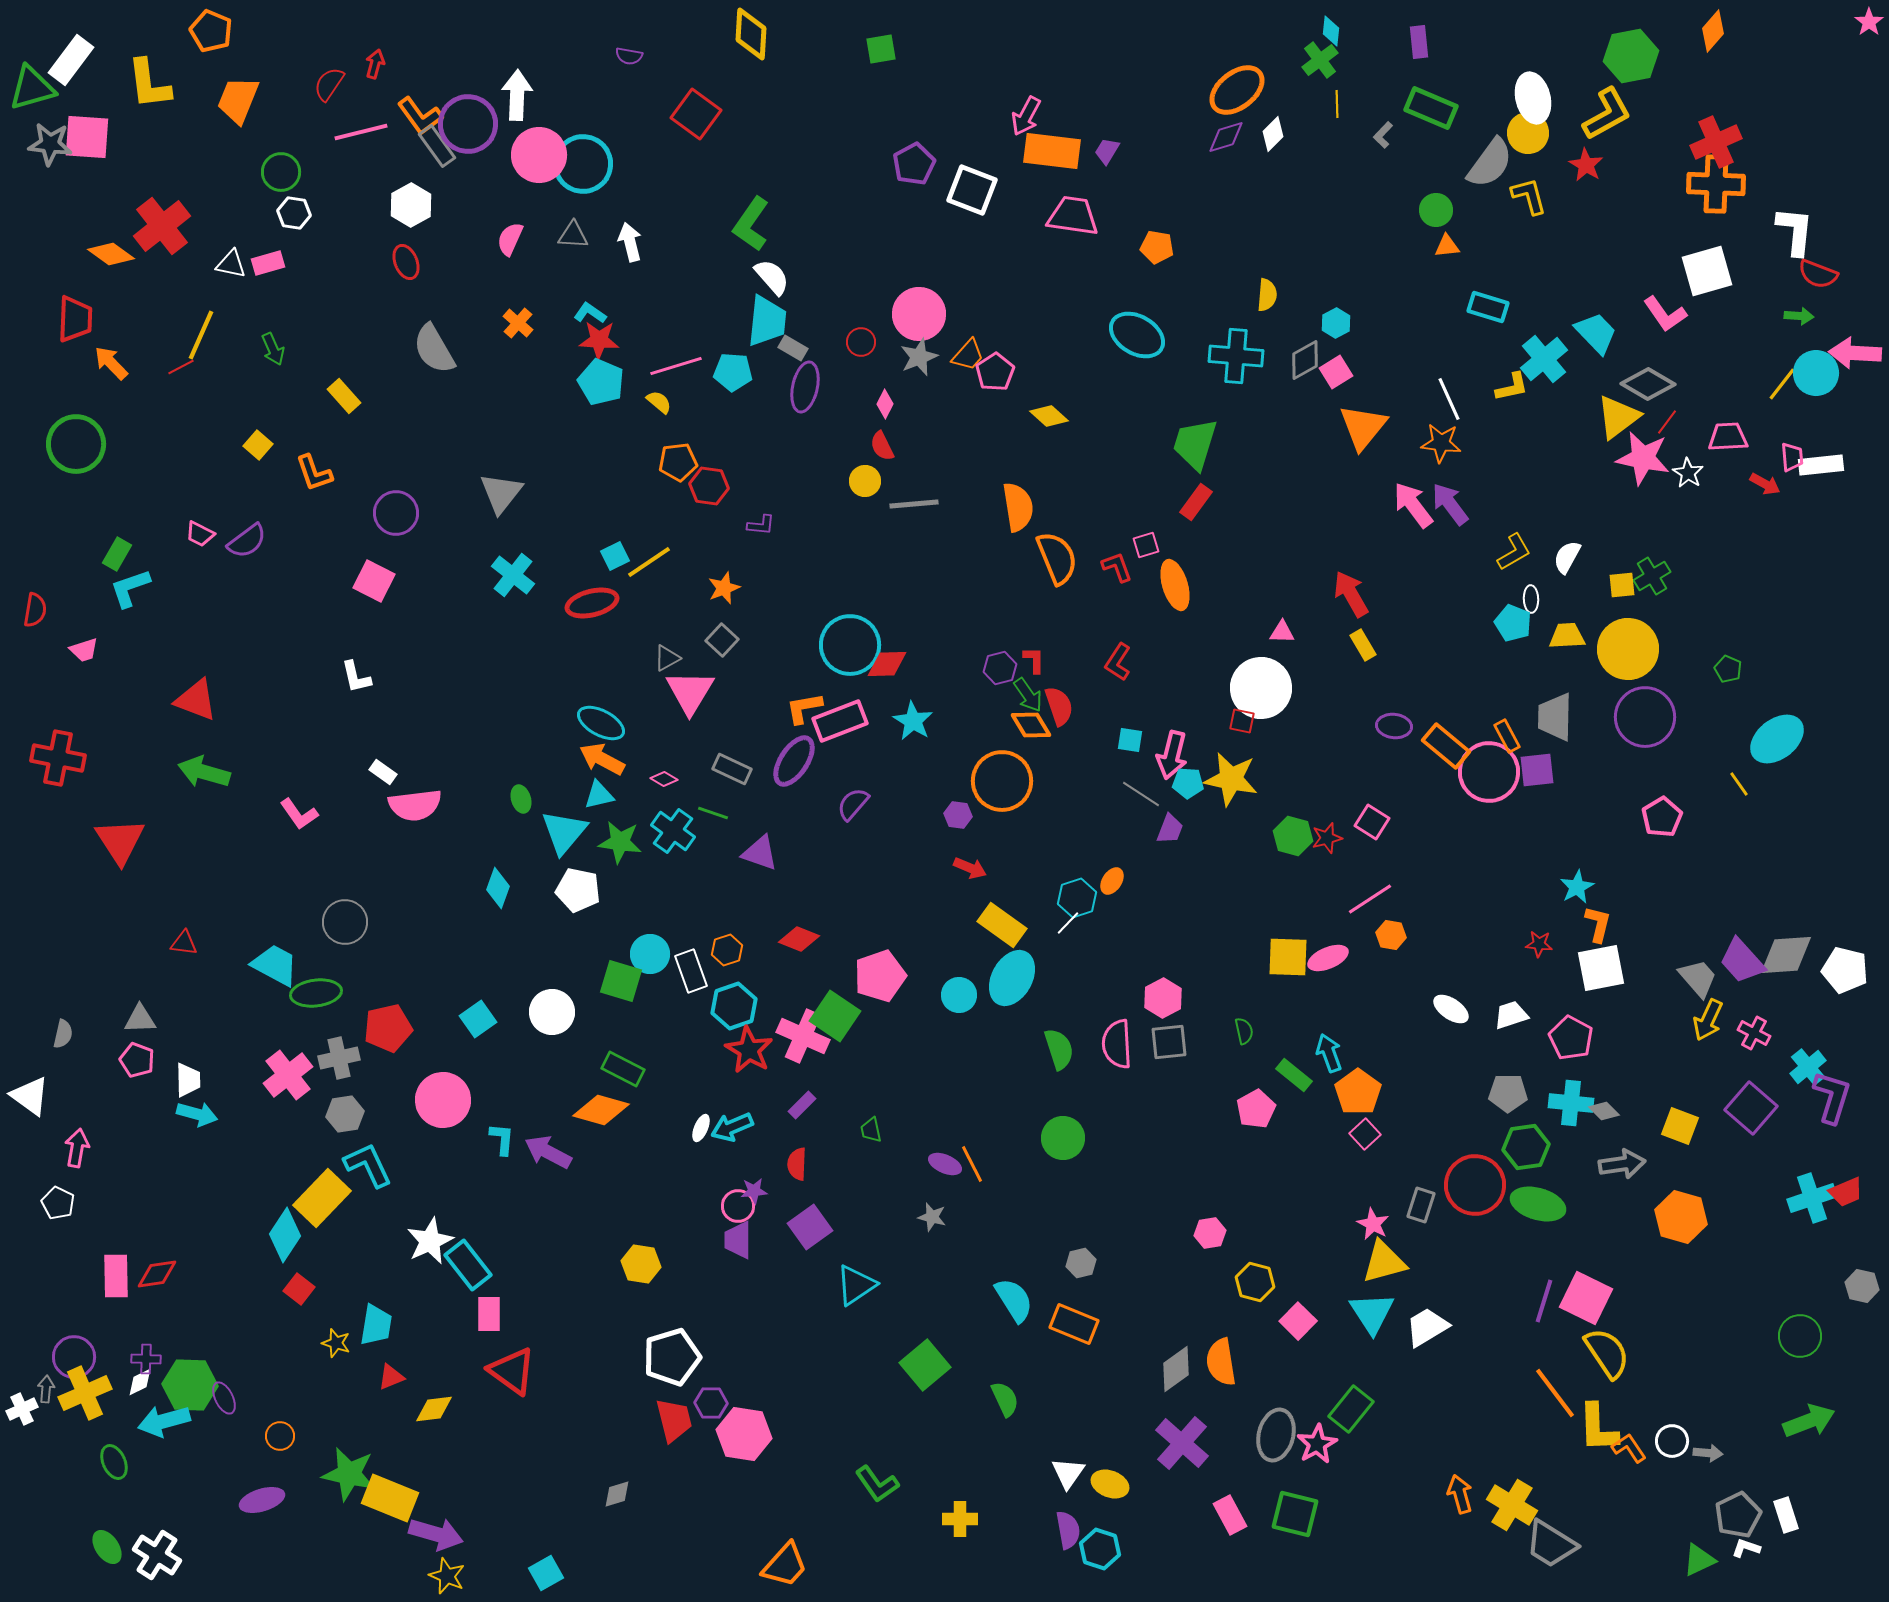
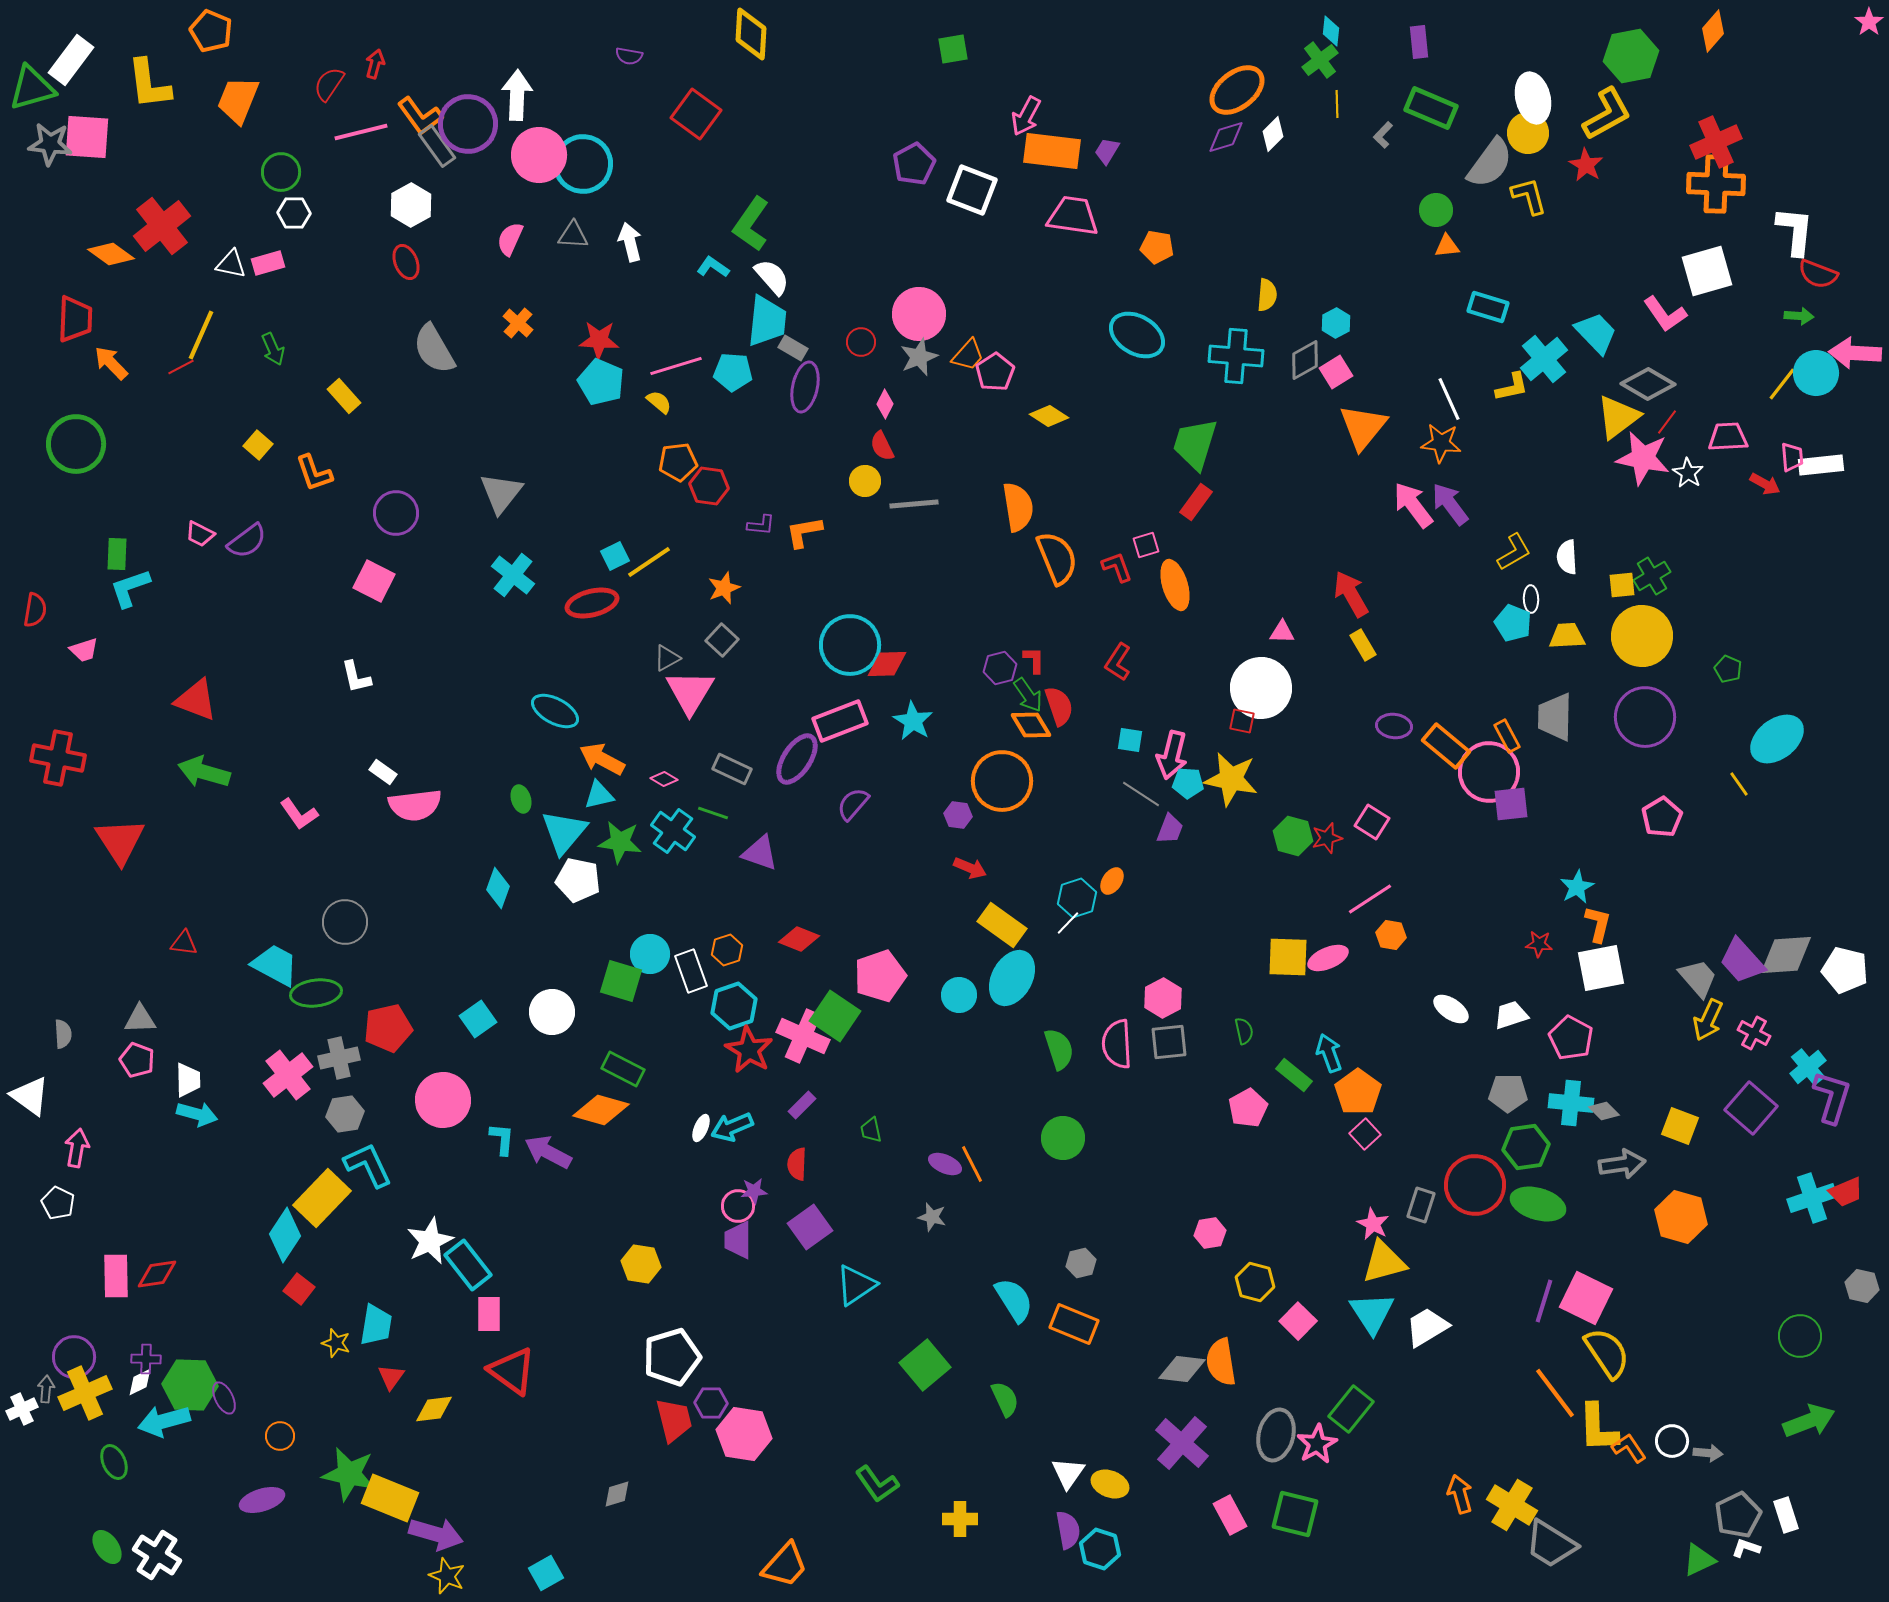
green square at (881, 49): moved 72 px right
white hexagon at (294, 213): rotated 8 degrees counterclockwise
cyan L-shape at (590, 313): moved 123 px right, 46 px up
yellow diamond at (1049, 416): rotated 9 degrees counterclockwise
green rectangle at (117, 554): rotated 28 degrees counterclockwise
white semicircle at (1567, 557): rotated 32 degrees counterclockwise
yellow circle at (1628, 649): moved 14 px right, 13 px up
orange L-shape at (804, 708): moved 176 px up
cyan ellipse at (601, 723): moved 46 px left, 12 px up
purple ellipse at (794, 761): moved 3 px right, 2 px up
purple square at (1537, 770): moved 26 px left, 34 px down
white pentagon at (578, 890): moved 10 px up
gray semicircle at (63, 1034): rotated 16 degrees counterclockwise
pink pentagon at (1256, 1109): moved 8 px left, 1 px up
gray diamond at (1176, 1369): moved 6 px right; rotated 42 degrees clockwise
red triangle at (391, 1377): rotated 32 degrees counterclockwise
